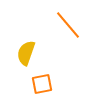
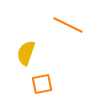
orange line: rotated 24 degrees counterclockwise
